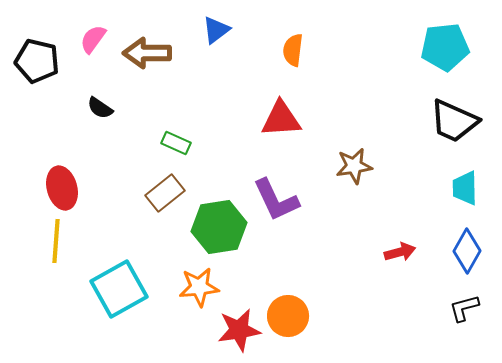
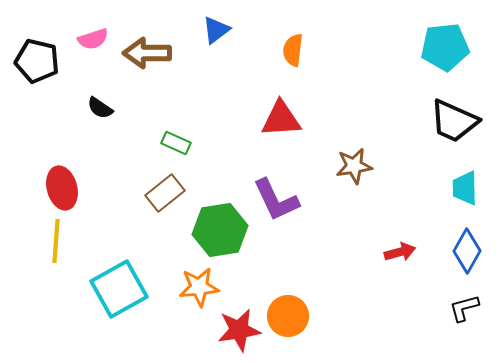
pink semicircle: rotated 144 degrees counterclockwise
green hexagon: moved 1 px right, 3 px down
